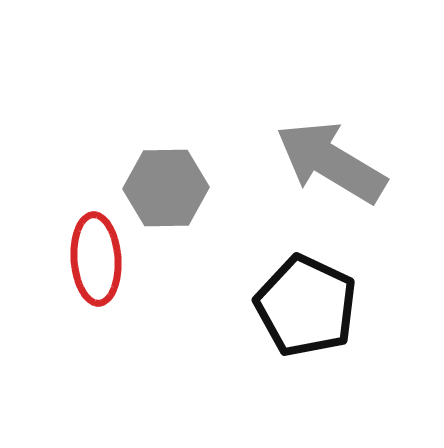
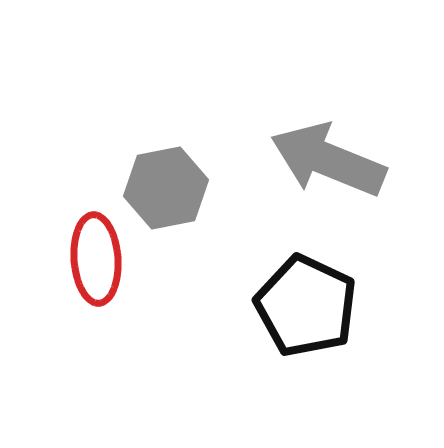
gray arrow: moved 3 px left, 2 px up; rotated 9 degrees counterclockwise
gray hexagon: rotated 10 degrees counterclockwise
